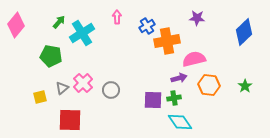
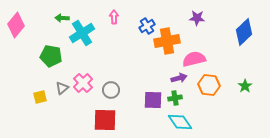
pink arrow: moved 3 px left
green arrow: moved 3 px right, 4 px up; rotated 128 degrees counterclockwise
green cross: moved 1 px right
red square: moved 35 px right
